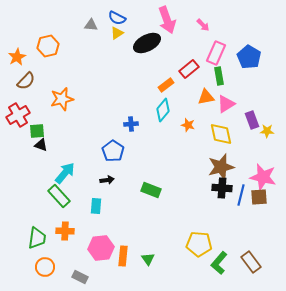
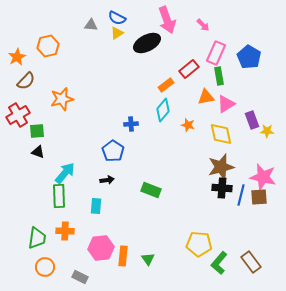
black triangle at (41, 145): moved 3 px left, 7 px down
green rectangle at (59, 196): rotated 40 degrees clockwise
